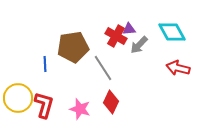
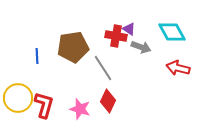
purple triangle: rotated 40 degrees clockwise
red cross: rotated 20 degrees counterclockwise
gray arrow: moved 2 px right, 2 px down; rotated 114 degrees counterclockwise
blue line: moved 8 px left, 8 px up
red diamond: moved 3 px left, 1 px up
